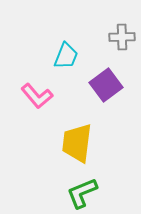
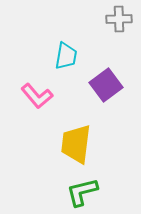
gray cross: moved 3 px left, 18 px up
cyan trapezoid: rotated 12 degrees counterclockwise
yellow trapezoid: moved 1 px left, 1 px down
green L-shape: moved 1 px up; rotated 8 degrees clockwise
